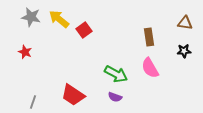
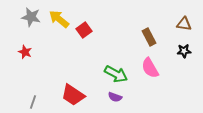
brown triangle: moved 1 px left, 1 px down
brown rectangle: rotated 18 degrees counterclockwise
